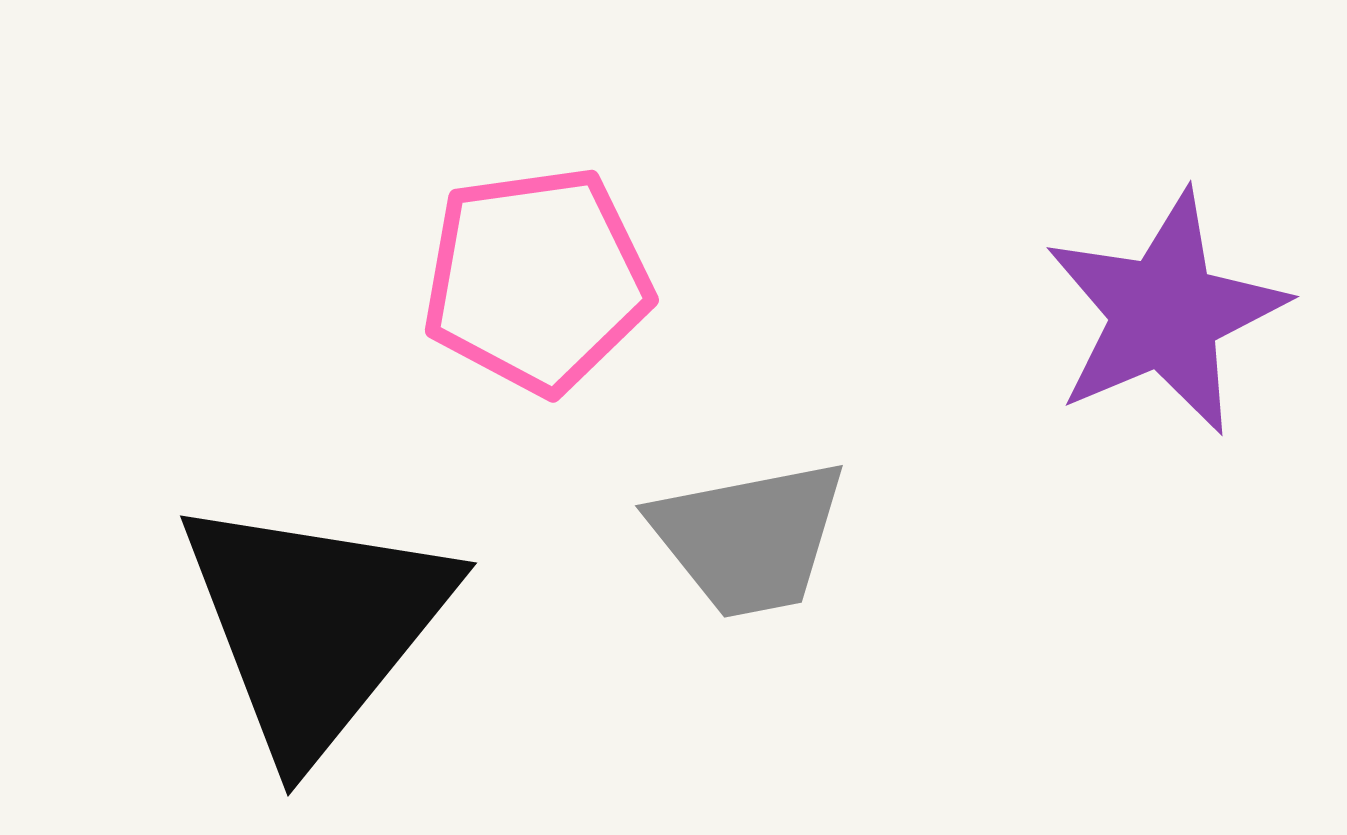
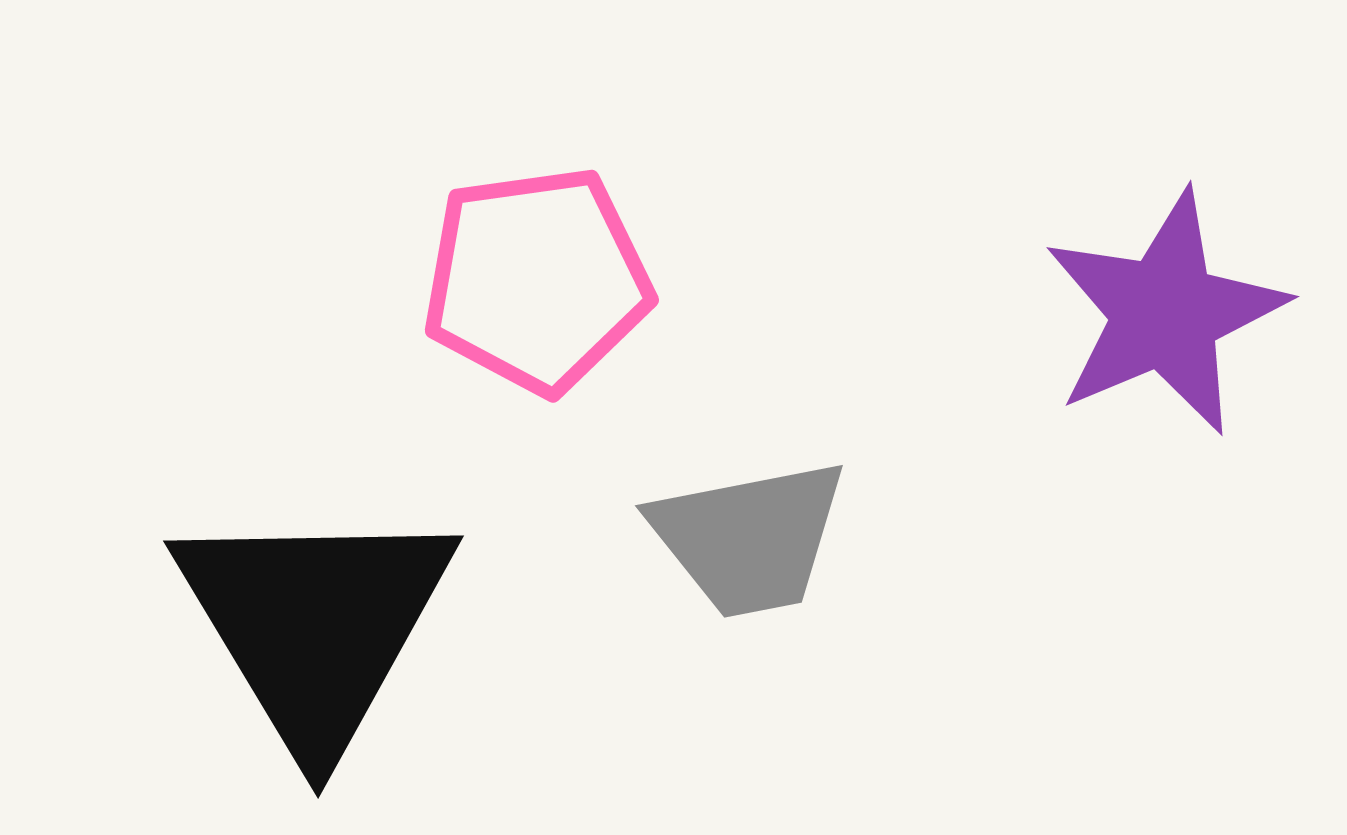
black triangle: rotated 10 degrees counterclockwise
